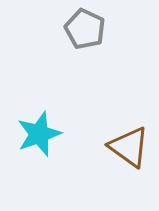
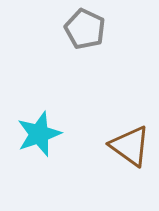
brown triangle: moved 1 px right, 1 px up
